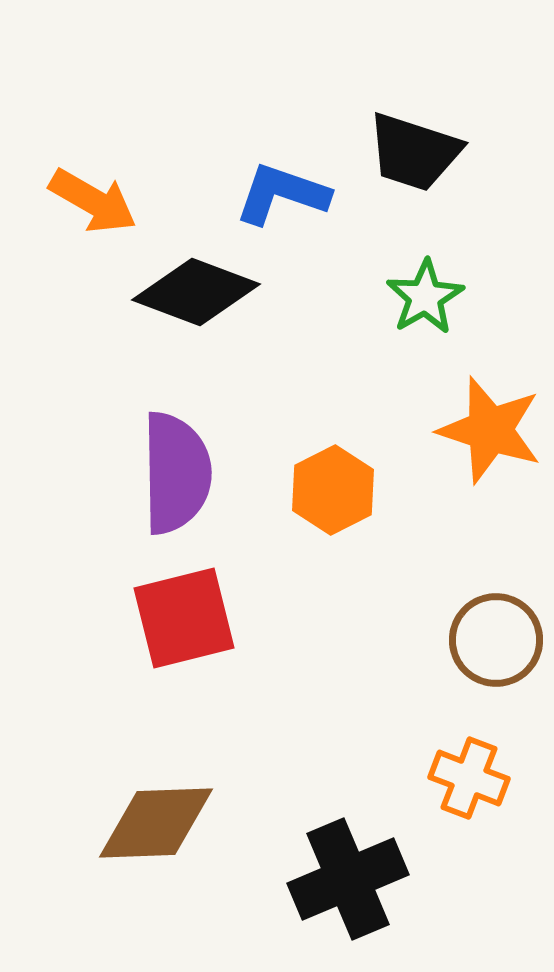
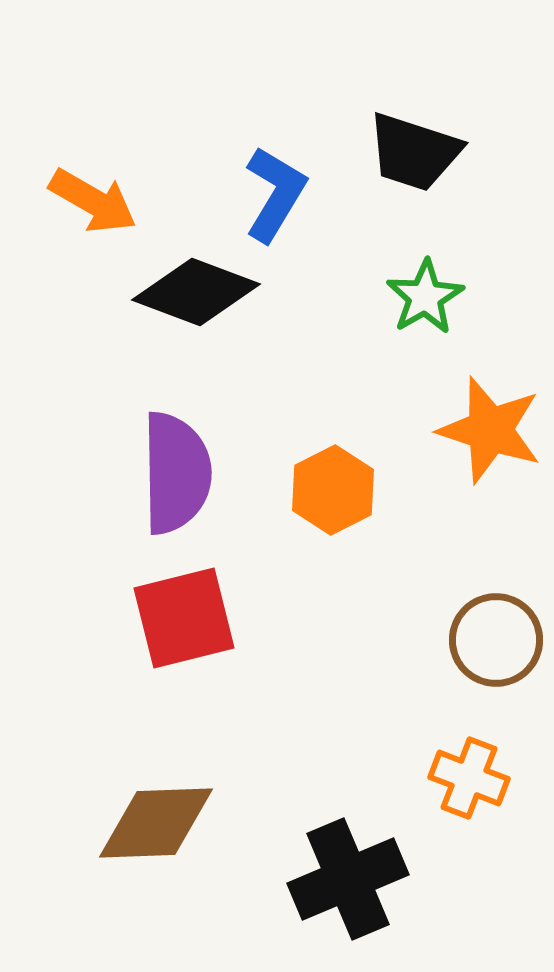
blue L-shape: moved 7 px left; rotated 102 degrees clockwise
